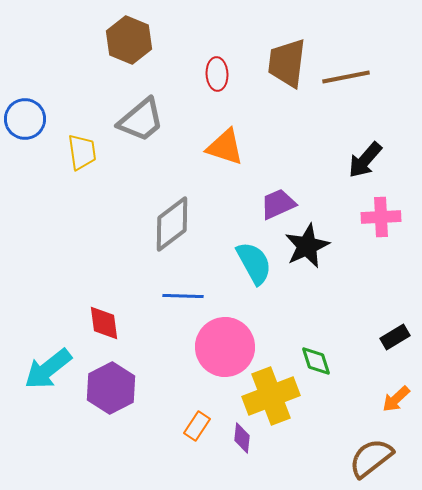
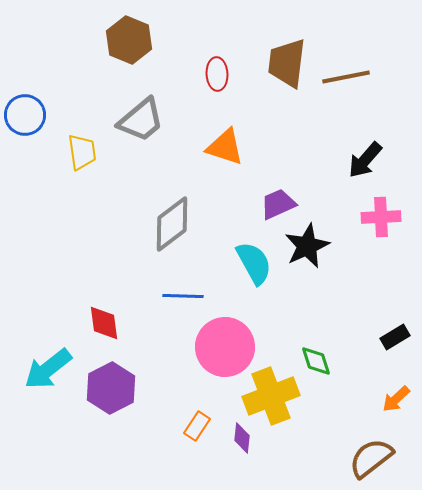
blue circle: moved 4 px up
